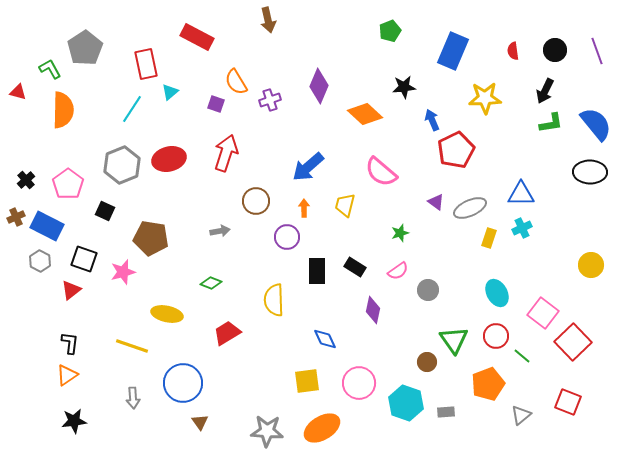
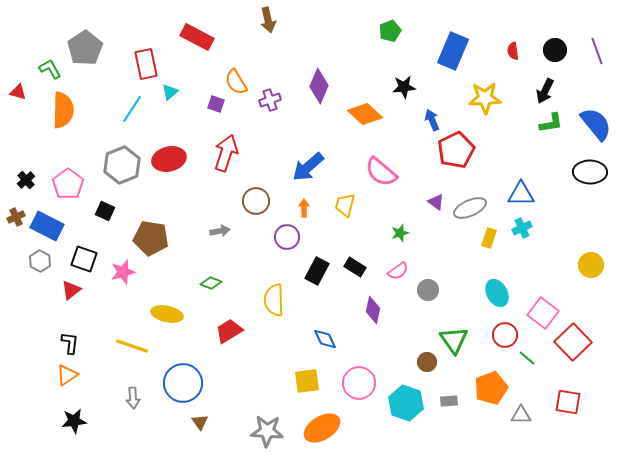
black rectangle at (317, 271): rotated 28 degrees clockwise
red trapezoid at (227, 333): moved 2 px right, 2 px up
red circle at (496, 336): moved 9 px right, 1 px up
green line at (522, 356): moved 5 px right, 2 px down
orange pentagon at (488, 384): moved 3 px right, 4 px down
red square at (568, 402): rotated 12 degrees counterclockwise
gray rectangle at (446, 412): moved 3 px right, 11 px up
gray triangle at (521, 415): rotated 40 degrees clockwise
